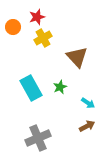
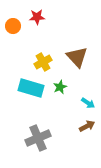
red star: rotated 14 degrees clockwise
orange circle: moved 1 px up
yellow cross: moved 24 px down
cyan rectangle: rotated 45 degrees counterclockwise
